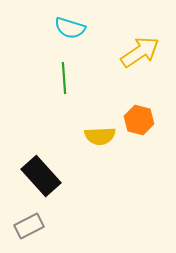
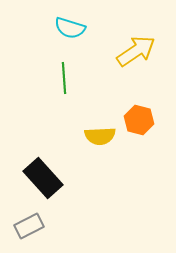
yellow arrow: moved 4 px left, 1 px up
black rectangle: moved 2 px right, 2 px down
